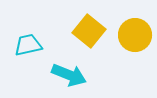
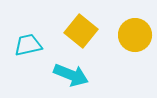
yellow square: moved 8 px left
cyan arrow: moved 2 px right
